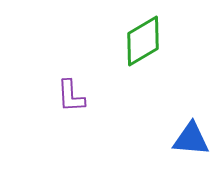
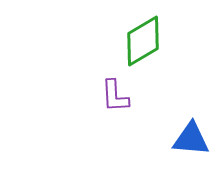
purple L-shape: moved 44 px right
